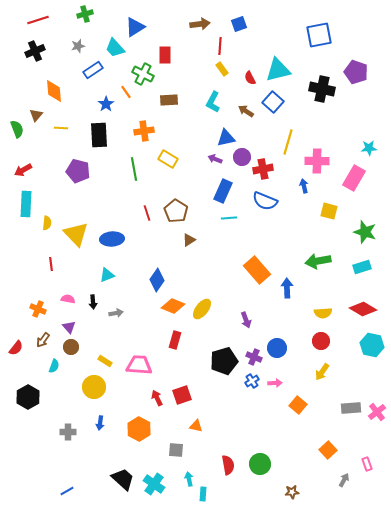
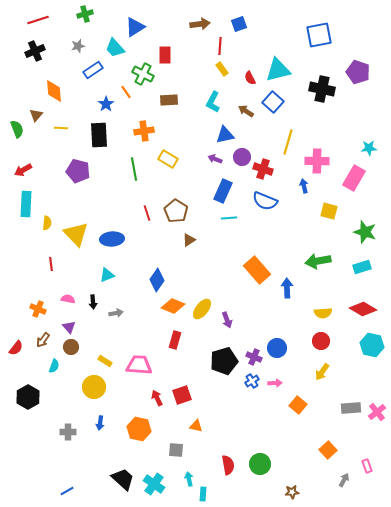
purple pentagon at (356, 72): moved 2 px right
blue triangle at (226, 138): moved 1 px left, 3 px up
red cross at (263, 169): rotated 30 degrees clockwise
purple arrow at (246, 320): moved 19 px left
orange hexagon at (139, 429): rotated 15 degrees counterclockwise
pink rectangle at (367, 464): moved 2 px down
